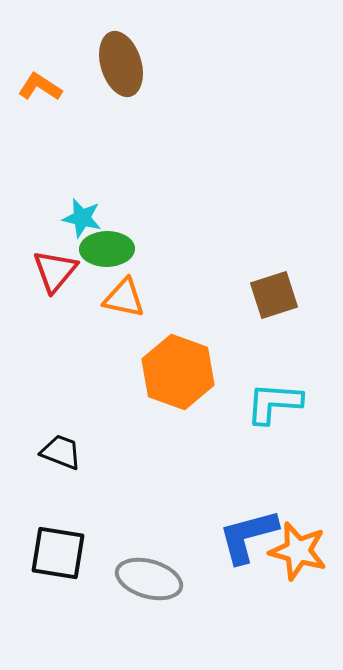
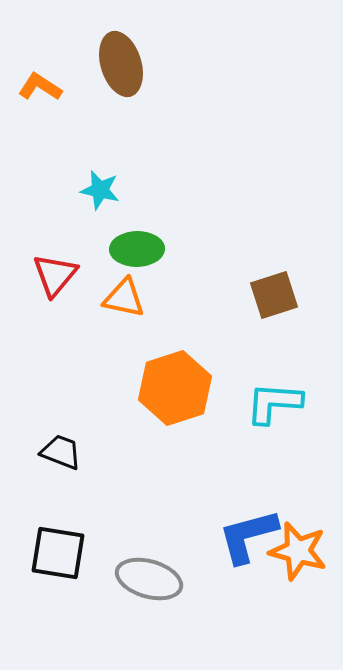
cyan star: moved 18 px right, 28 px up
green ellipse: moved 30 px right
red triangle: moved 4 px down
orange hexagon: moved 3 px left, 16 px down; rotated 22 degrees clockwise
